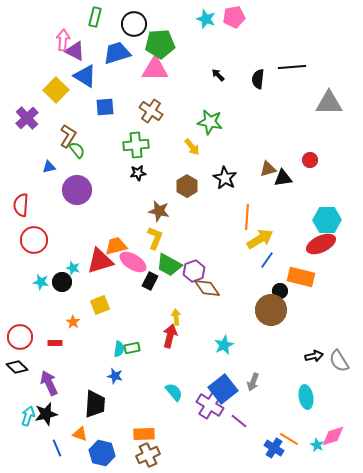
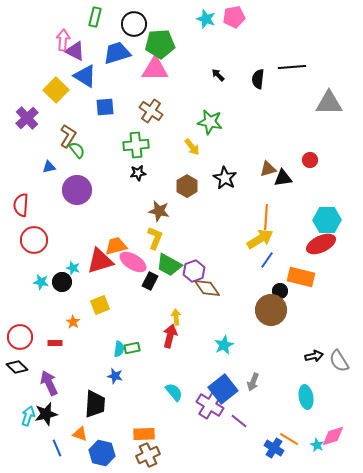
orange line at (247, 217): moved 19 px right
